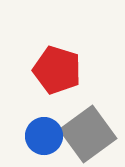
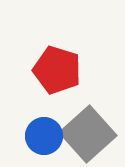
gray square: rotated 6 degrees counterclockwise
